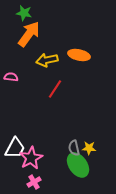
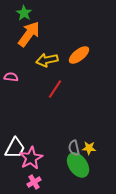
green star: rotated 21 degrees clockwise
orange ellipse: rotated 50 degrees counterclockwise
